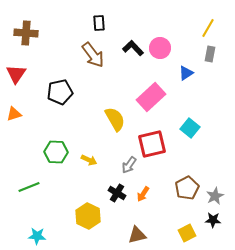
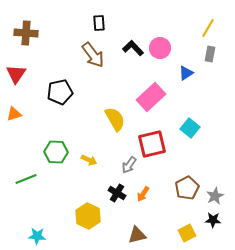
green line: moved 3 px left, 8 px up
